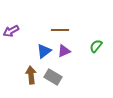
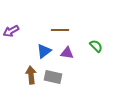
green semicircle: rotated 96 degrees clockwise
purple triangle: moved 3 px right, 2 px down; rotated 32 degrees clockwise
gray rectangle: rotated 18 degrees counterclockwise
